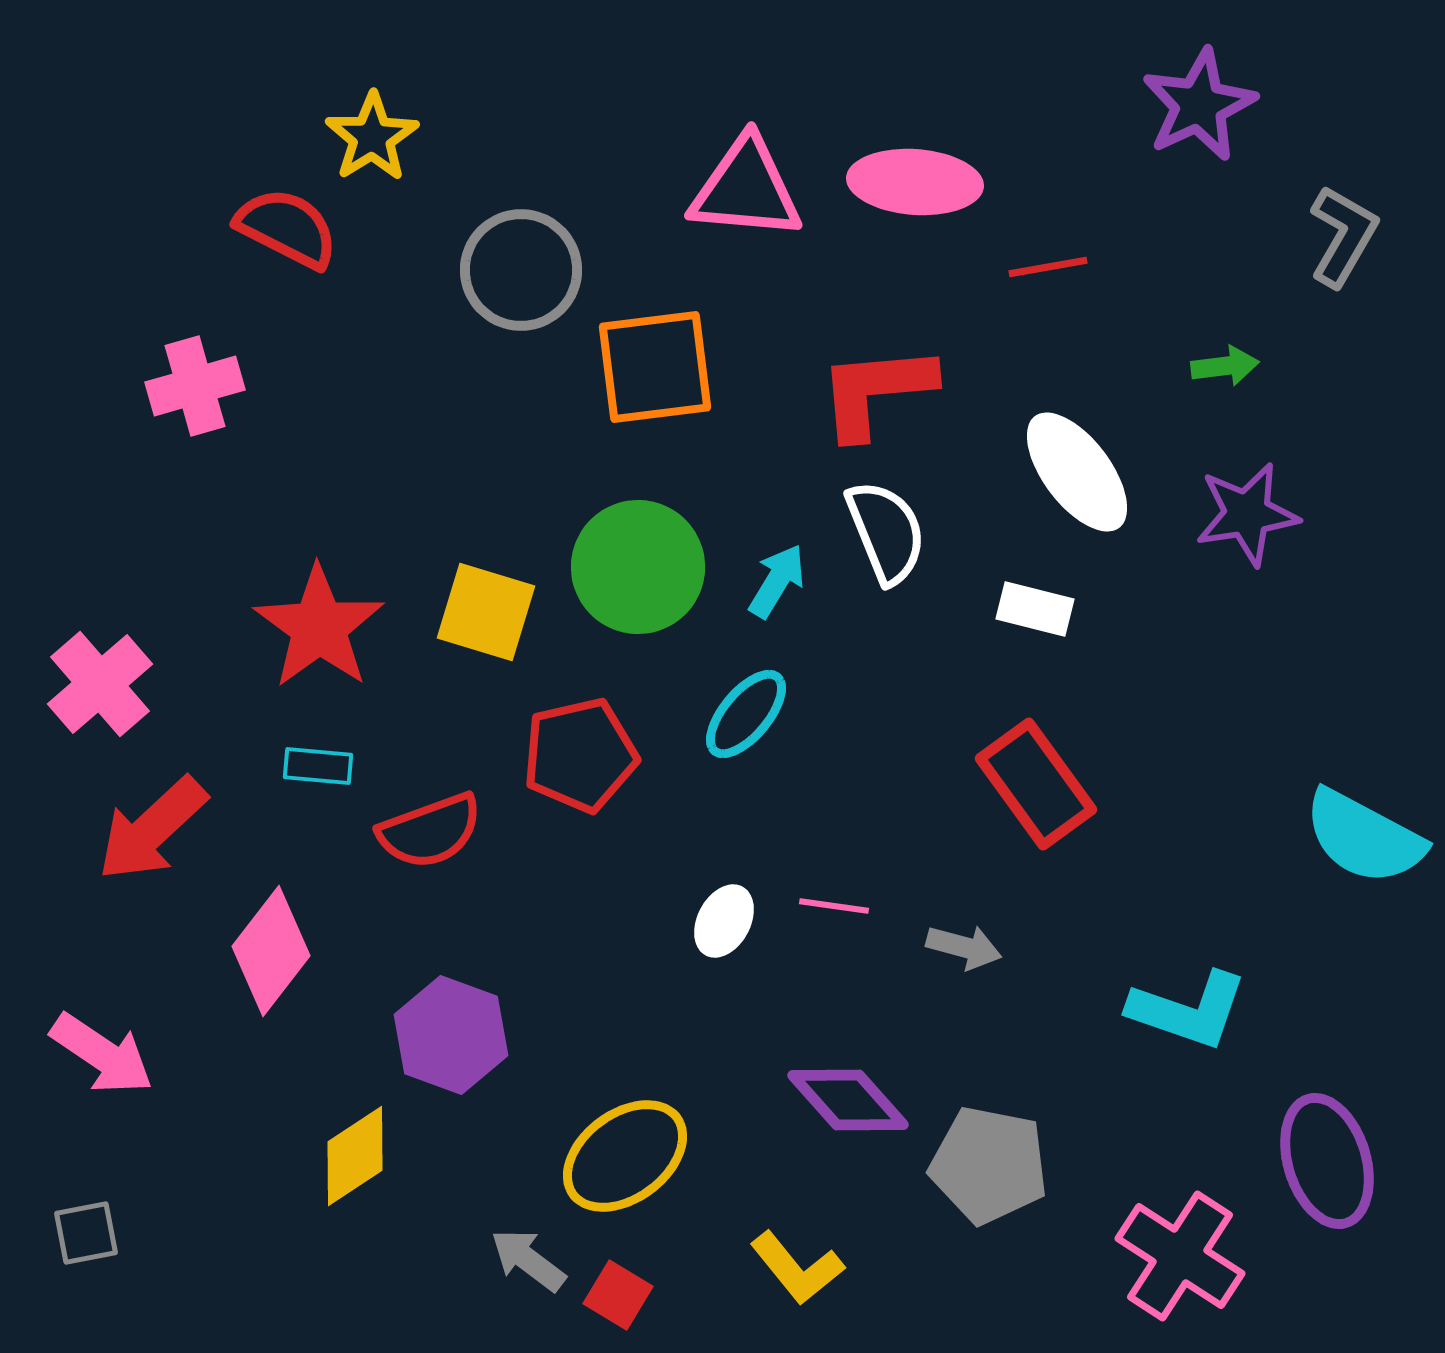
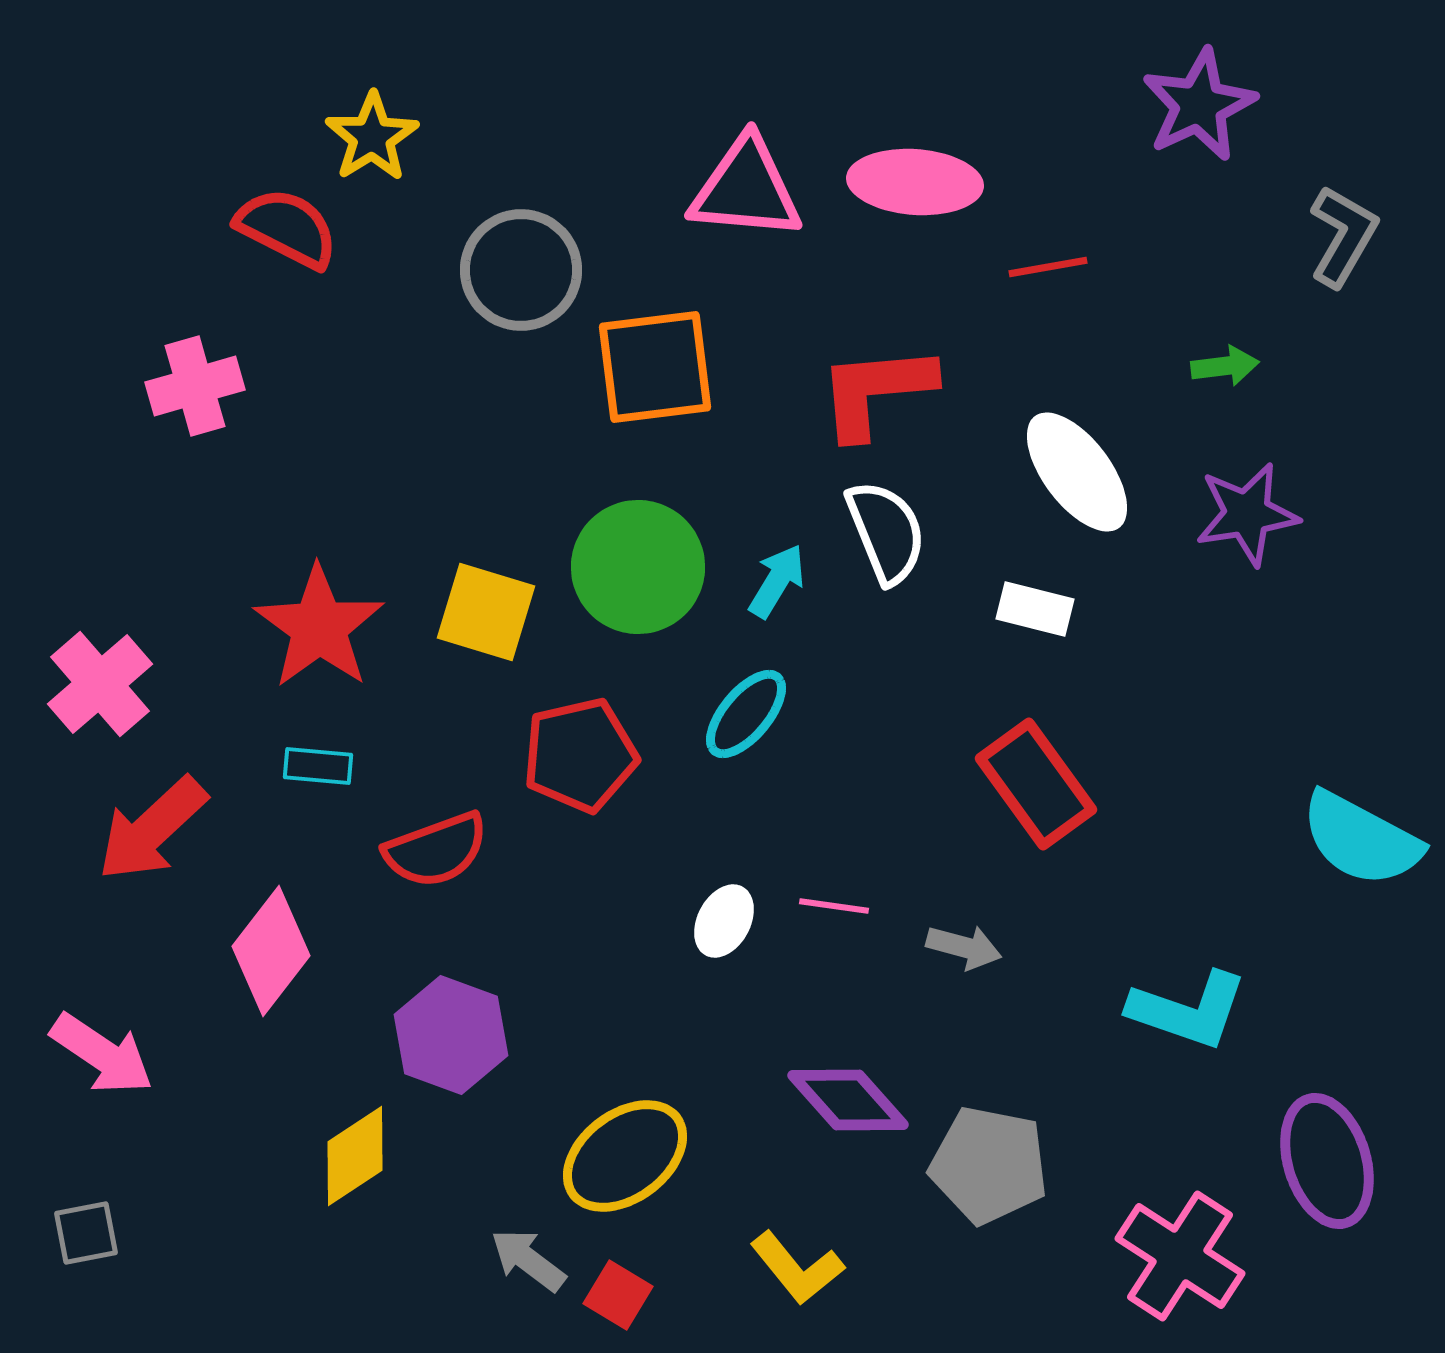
red semicircle at (430, 831): moved 6 px right, 19 px down
cyan semicircle at (1364, 837): moved 3 px left, 2 px down
